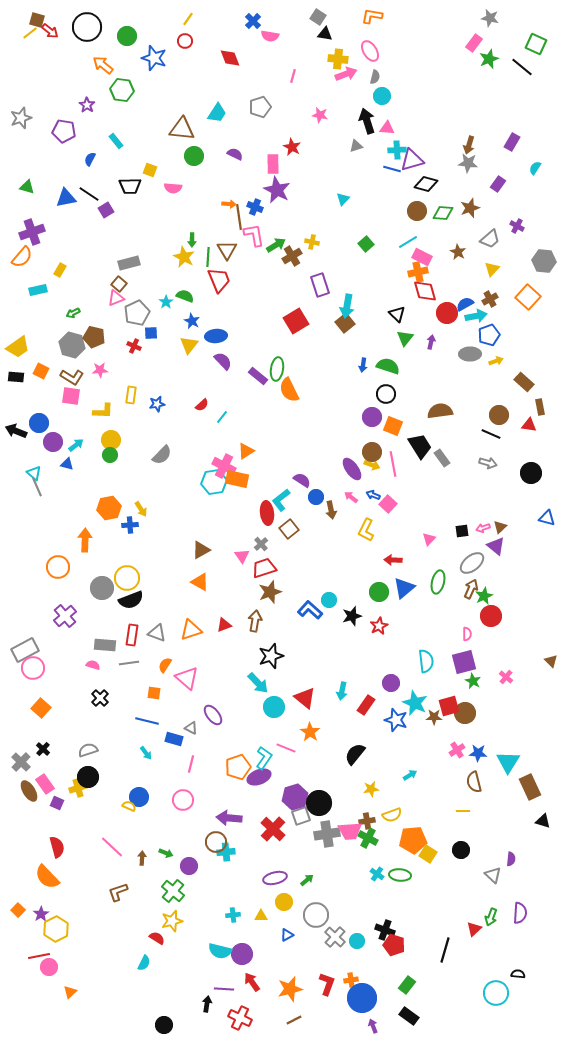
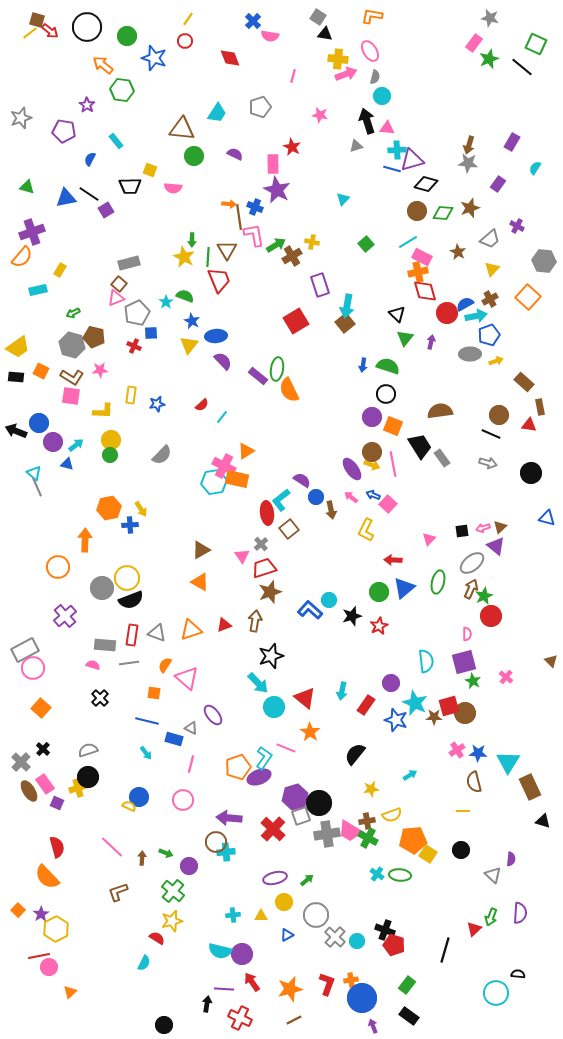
pink trapezoid at (350, 831): rotated 35 degrees clockwise
